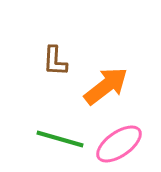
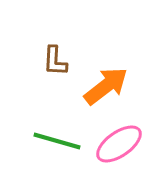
green line: moved 3 px left, 2 px down
